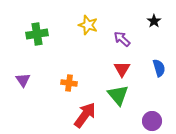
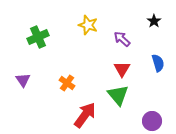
green cross: moved 1 px right, 3 px down; rotated 15 degrees counterclockwise
blue semicircle: moved 1 px left, 5 px up
orange cross: moved 2 px left; rotated 28 degrees clockwise
